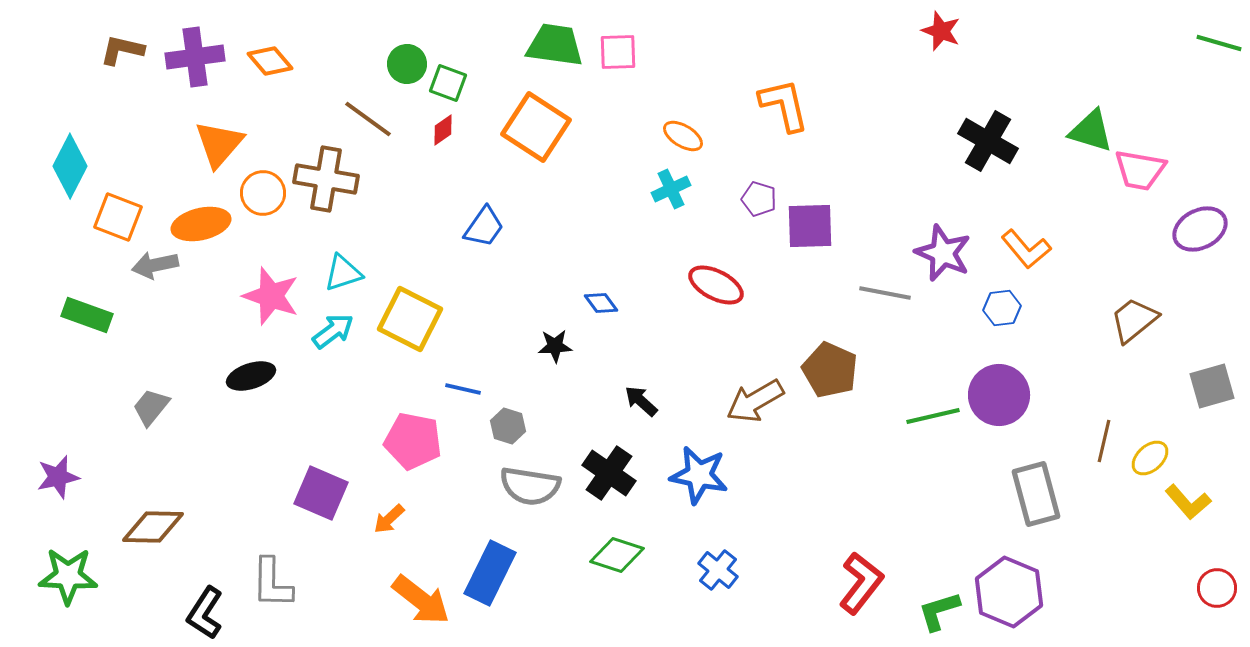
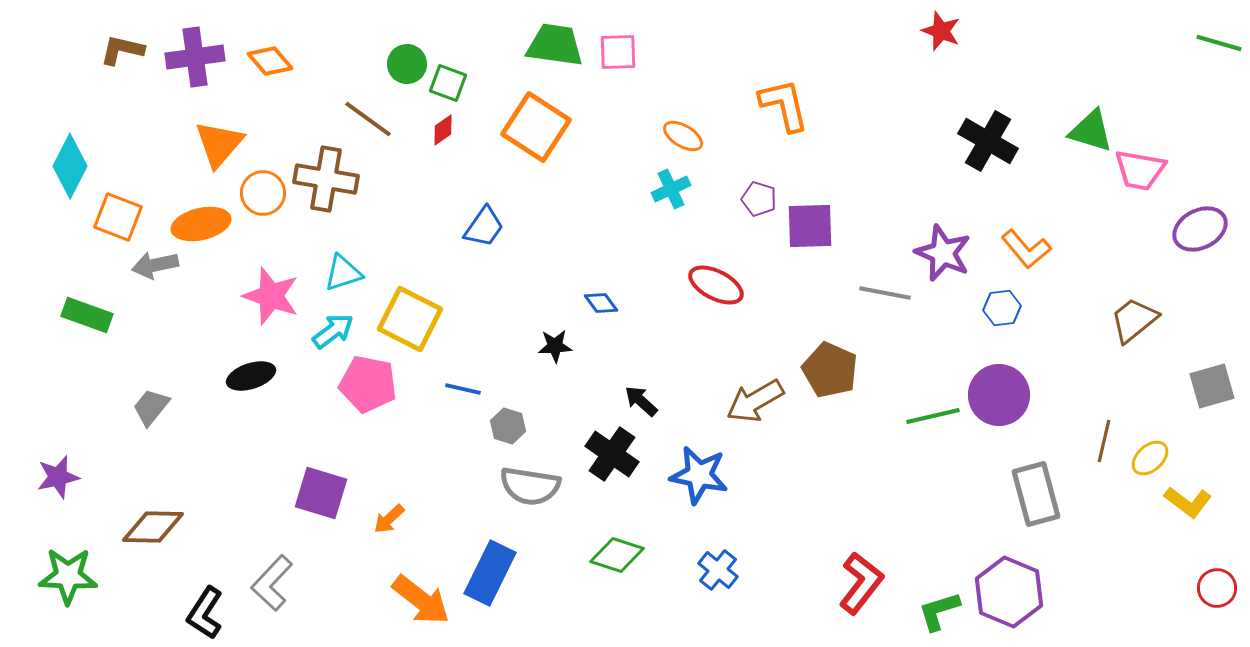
pink pentagon at (413, 441): moved 45 px left, 57 px up
black cross at (609, 473): moved 3 px right, 19 px up
purple square at (321, 493): rotated 6 degrees counterclockwise
yellow L-shape at (1188, 502): rotated 12 degrees counterclockwise
gray L-shape at (272, 583): rotated 42 degrees clockwise
